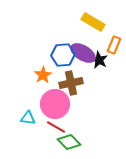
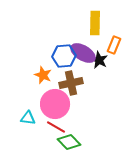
yellow rectangle: moved 2 px right, 1 px down; rotated 60 degrees clockwise
blue hexagon: moved 1 px right, 1 px down
orange star: rotated 18 degrees counterclockwise
